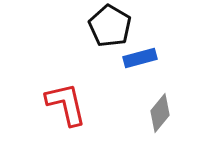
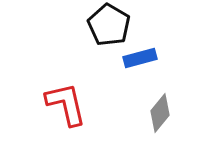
black pentagon: moved 1 px left, 1 px up
